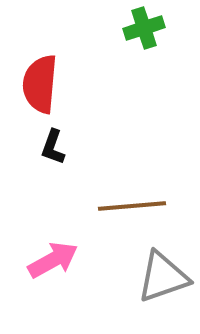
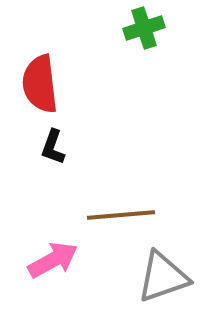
red semicircle: rotated 12 degrees counterclockwise
brown line: moved 11 px left, 9 px down
